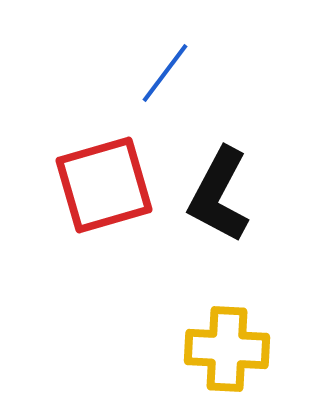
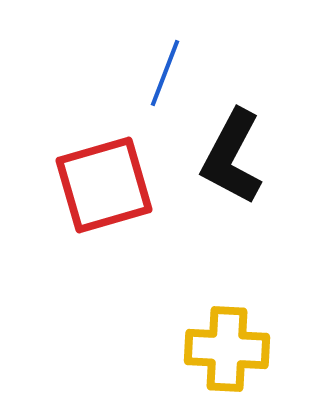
blue line: rotated 16 degrees counterclockwise
black L-shape: moved 13 px right, 38 px up
